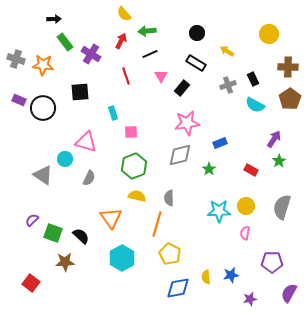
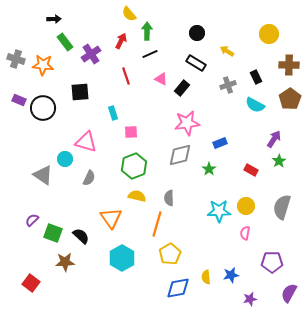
yellow semicircle at (124, 14): moved 5 px right
green arrow at (147, 31): rotated 96 degrees clockwise
purple cross at (91, 54): rotated 24 degrees clockwise
brown cross at (288, 67): moved 1 px right, 2 px up
pink triangle at (161, 76): moved 3 px down; rotated 32 degrees counterclockwise
black rectangle at (253, 79): moved 3 px right, 2 px up
yellow pentagon at (170, 254): rotated 15 degrees clockwise
